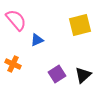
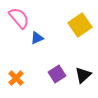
pink semicircle: moved 3 px right, 2 px up
yellow square: rotated 20 degrees counterclockwise
blue triangle: moved 2 px up
orange cross: moved 3 px right, 14 px down; rotated 21 degrees clockwise
